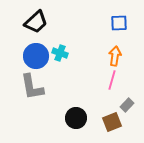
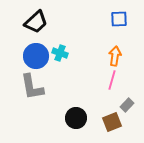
blue square: moved 4 px up
